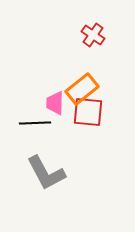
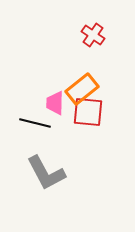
black line: rotated 16 degrees clockwise
